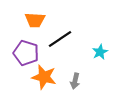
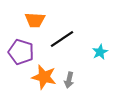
black line: moved 2 px right
purple pentagon: moved 5 px left, 1 px up
gray arrow: moved 6 px left, 1 px up
